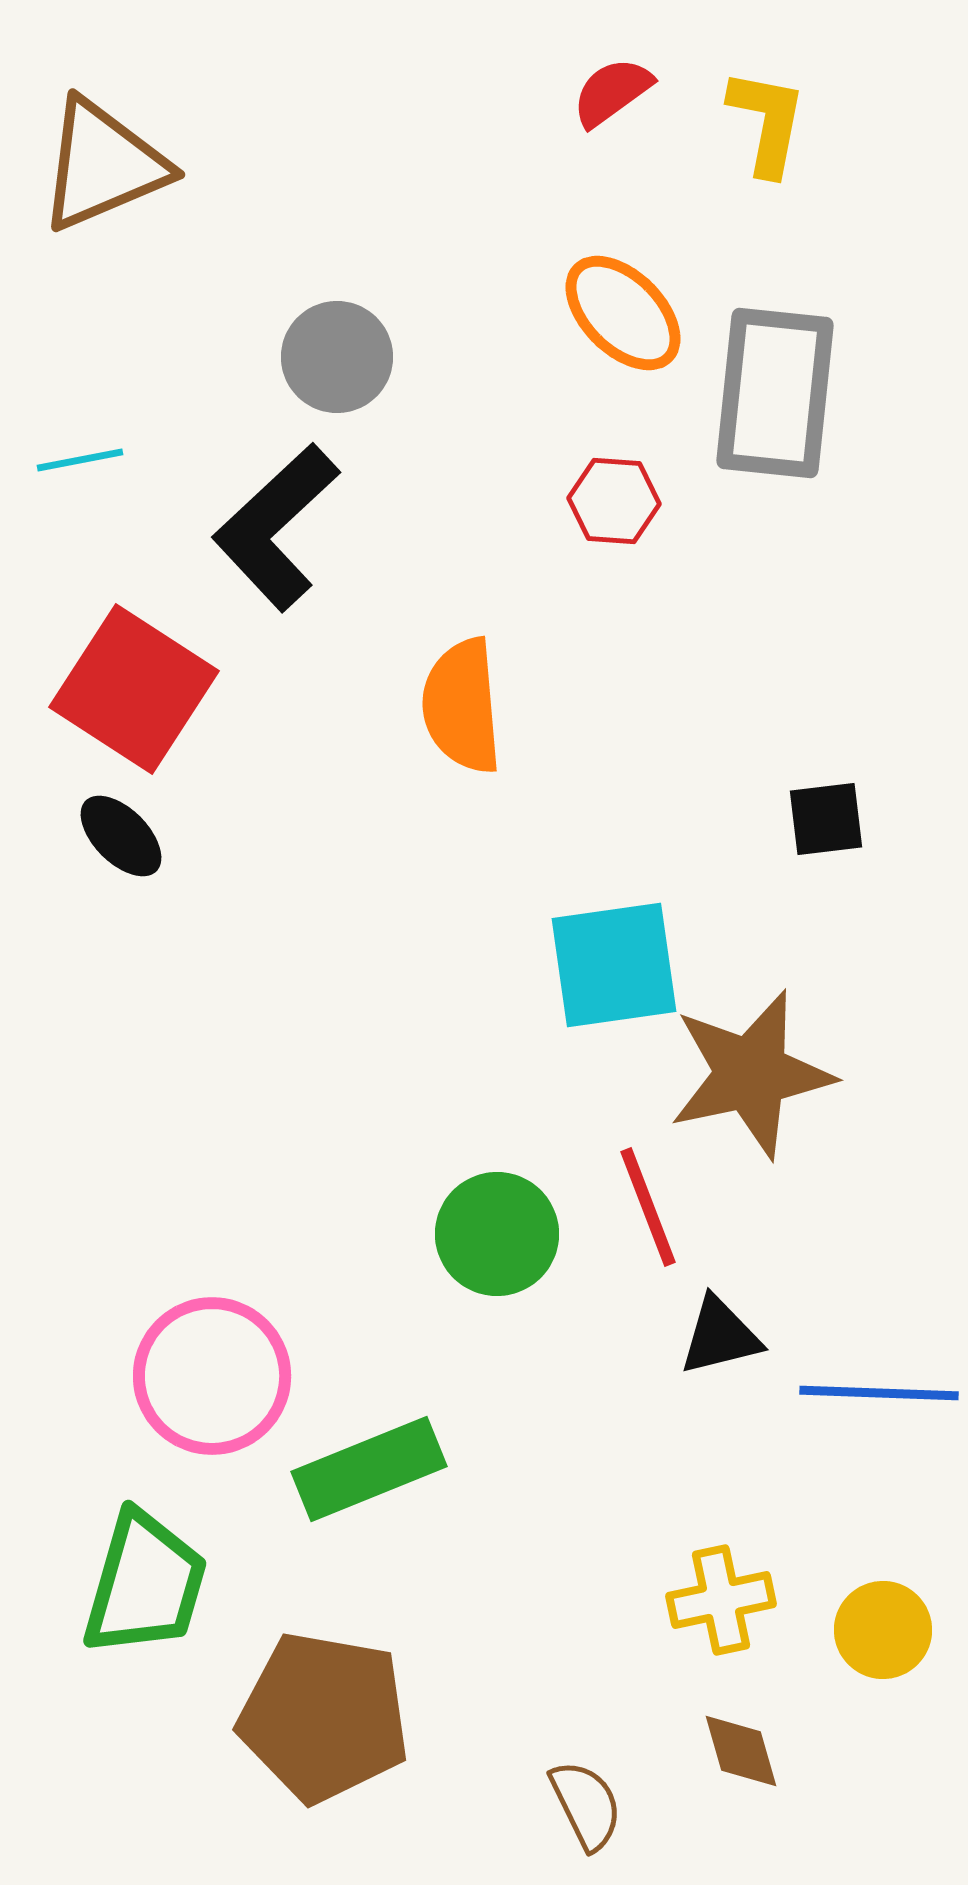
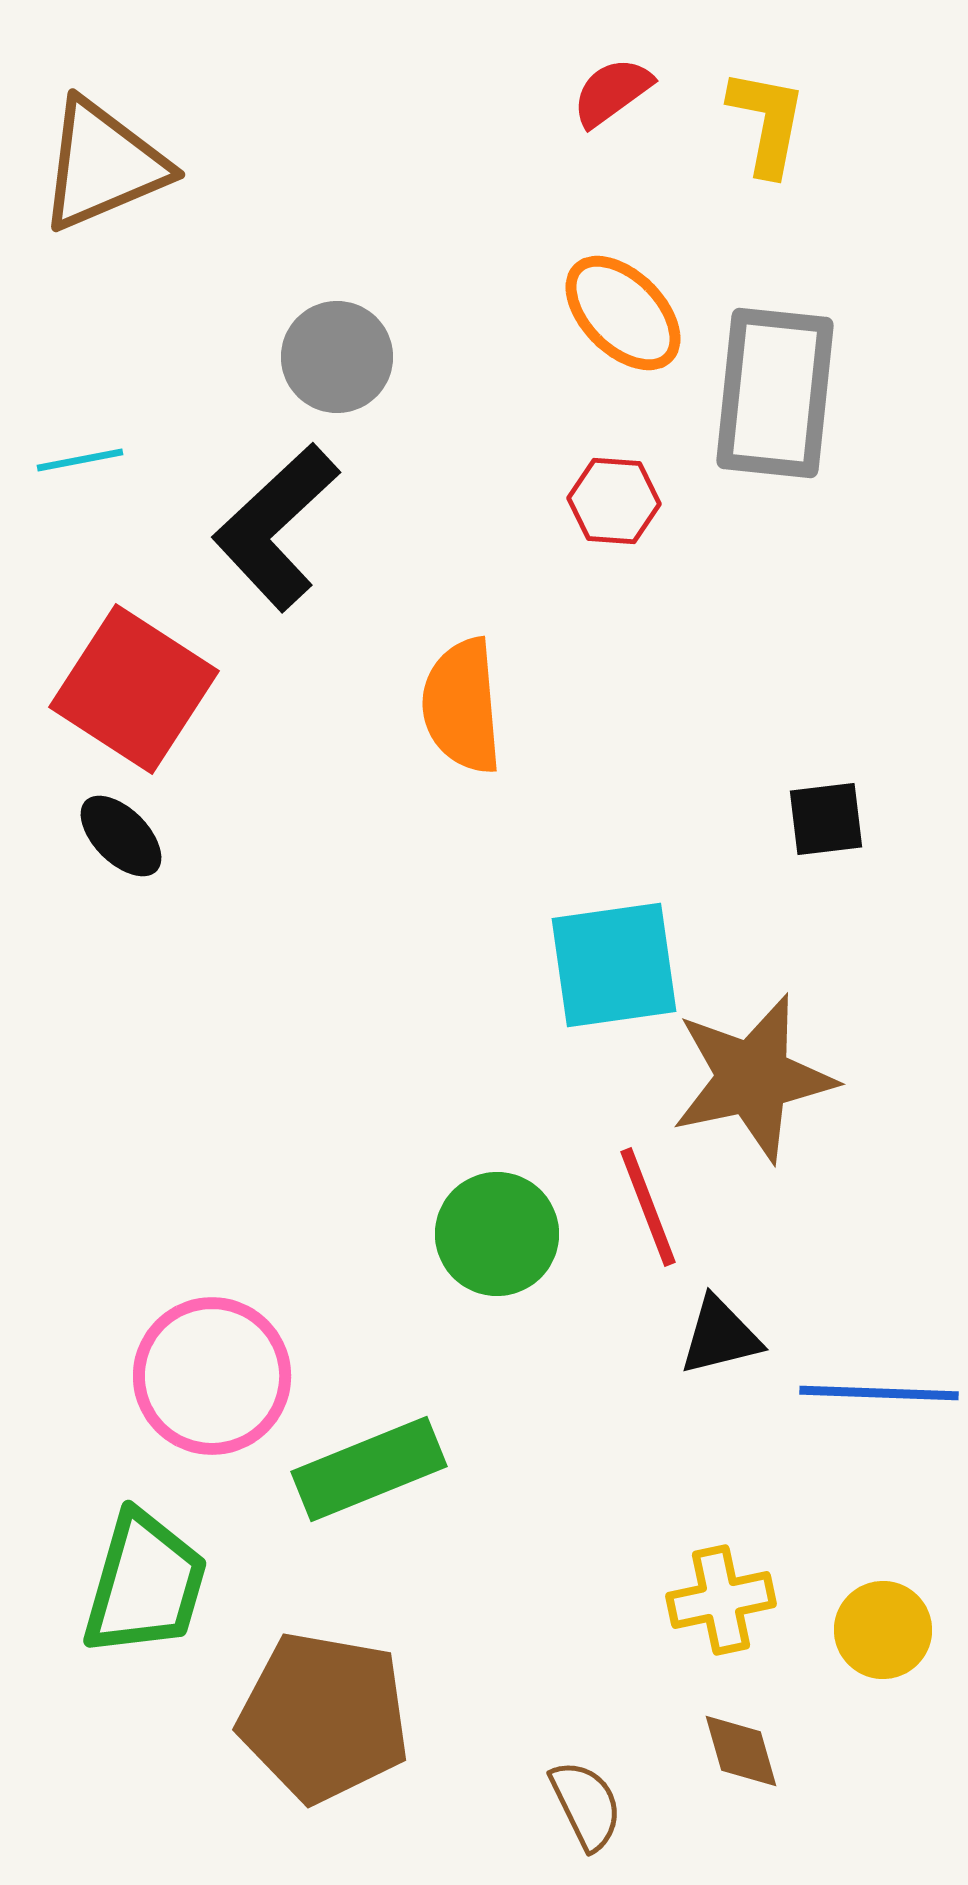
brown star: moved 2 px right, 4 px down
